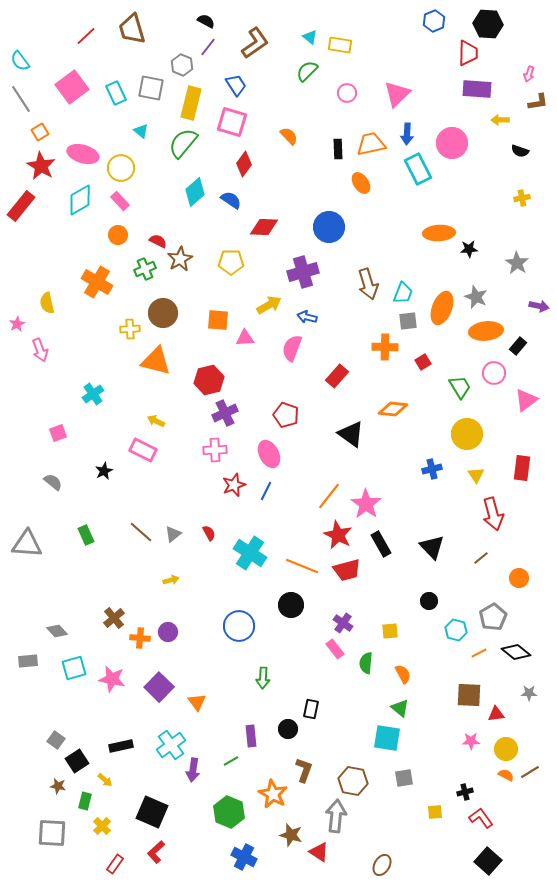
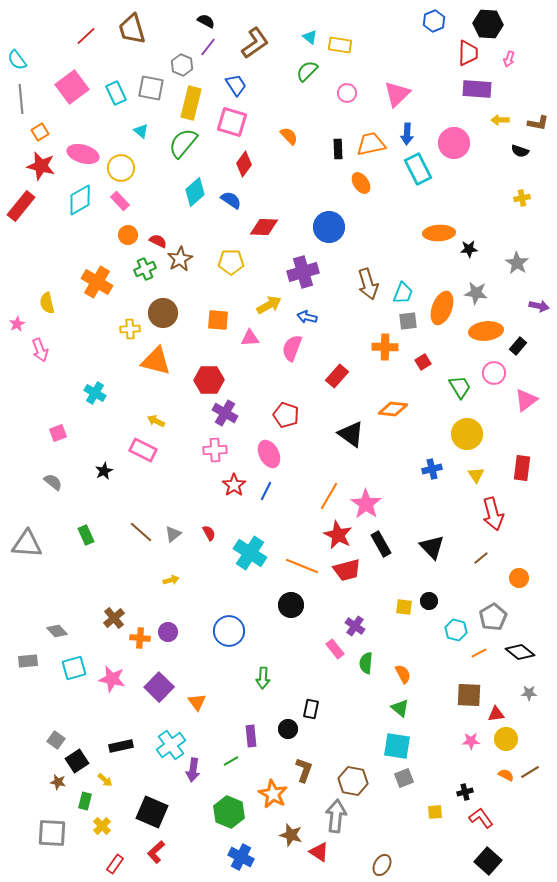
cyan semicircle at (20, 61): moved 3 px left, 1 px up
pink arrow at (529, 74): moved 20 px left, 15 px up
gray line at (21, 99): rotated 28 degrees clockwise
brown L-shape at (538, 102): moved 21 px down; rotated 20 degrees clockwise
pink circle at (452, 143): moved 2 px right
red star at (41, 166): rotated 16 degrees counterclockwise
orange circle at (118, 235): moved 10 px right
gray star at (476, 297): moved 4 px up; rotated 15 degrees counterclockwise
pink triangle at (245, 338): moved 5 px right
red hexagon at (209, 380): rotated 12 degrees clockwise
cyan cross at (93, 394): moved 2 px right, 1 px up; rotated 25 degrees counterclockwise
purple cross at (225, 413): rotated 35 degrees counterclockwise
red star at (234, 485): rotated 15 degrees counterclockwise
orange line at (329, 496): rotated 8 degrees counterclockwise
purple cross at (343, 623): moved 12 px right, 3 px down
blue circle at (239, 626): moved 10 px left, 5 px down
yellow square at (390, 631): moved 14 px right, 24 px up; rotated 12 degrees clockwise
black diamond at (516, 652): moved 4 px right
cyan square at (387, 738): moved 10 px right, 8 px down
yellow circle at (506, 749): moved 10 px up
gray square at (404, 778): rotated 12 degrees counterclockwise
brown star at (58, 786): moved 4 px up
blue cross at (244, 857): moved 3 px left
